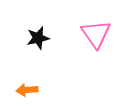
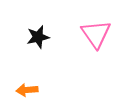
black star: moved 1 px up
